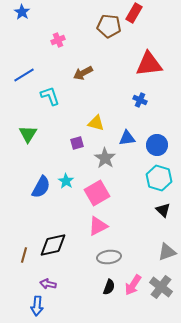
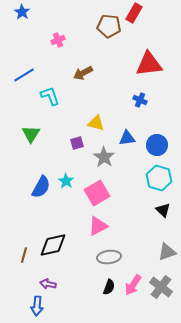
green triangle: moved 3 px right
gray star: moved 1 px left, 1 px up
